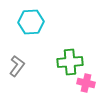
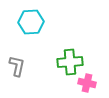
gray L-shape: rotated 25 degrees counterclockwise
pink cross: moved 1 px right
